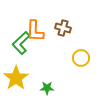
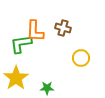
green L-shape: moved 1 px down; rotated 35 degrees clockwise
